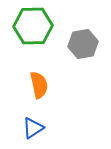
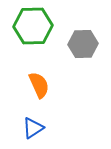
gray hexagon: rotated 8 degrees clockwise
orange semicircle: rotated 12 degrees counterclockwise
